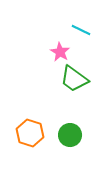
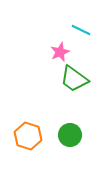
pink star: rotated 18 degrees clockwise
orange hexagon: moved 2 px left, 3 px down
